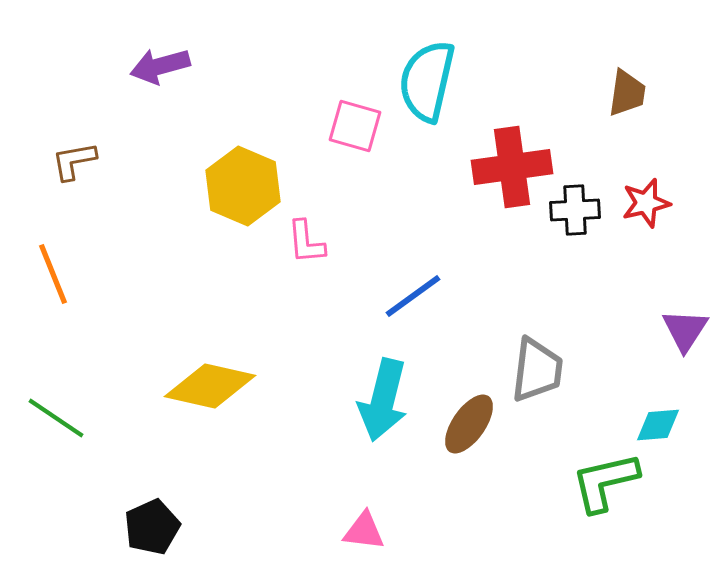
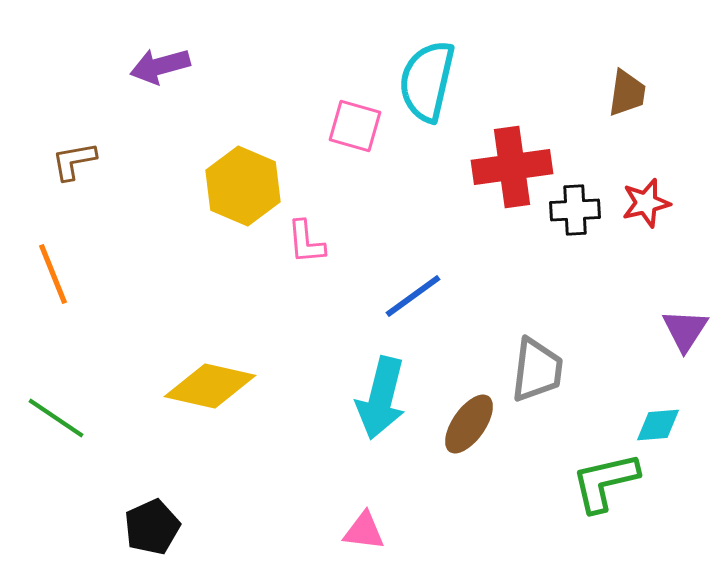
cyan arrow: moved 2 px left, 2 px up
